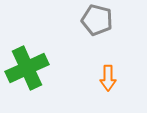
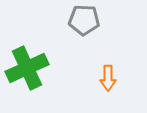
gray pentagon: moved 13 px left; rotated 12 degrees counterclockwise
